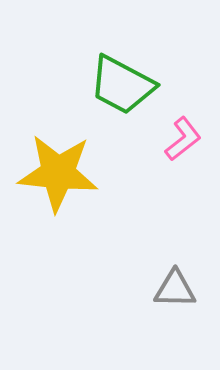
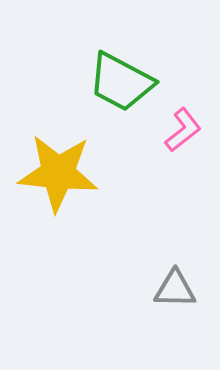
green trapezoid: moved 1 px left, 3 px up
pink L-shape: moved 9 px up
